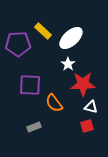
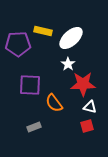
yellow rectangle: rotated 30 degrees counterclockwise
white triangle: moved 1 px left
